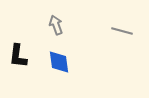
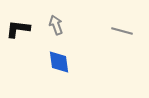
black L-shape: moved 27 px up; rotated 90 degrees clockwise
